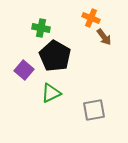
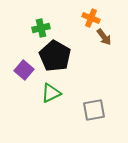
green cross: rotated 24 degrees counterclockwise
